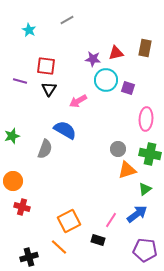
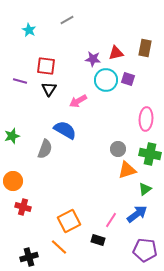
purple square: moved 9 px up
red cross: moved 1 px right
